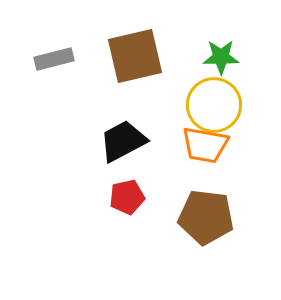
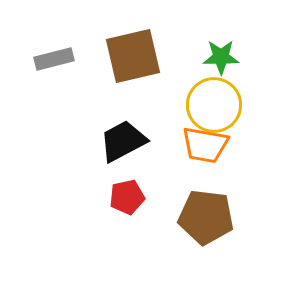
brown square: moved 2 px left
